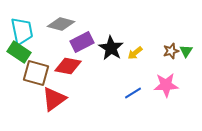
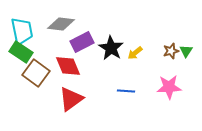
gray diamond: rotated 8 degrees counterclockwise
green rectangle: moved 2 px right
red diamond: rotated 56 degrees clockwise
brown square: rotated 20 degrees clockwise
pink star: moved 3 px right, 2 px down
blue line: moved 7 px left, 2 px up; rotated 36 degrees clockwise
red triangle: moved 17 px right
